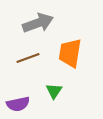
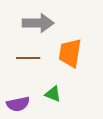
gray arrow: rotated 20 degrees clockwise
brown line: rotated 20 degrees clockwise
green triangle: moved 1 px left, 3 px down; rotated 42 degrees counterclockwise
